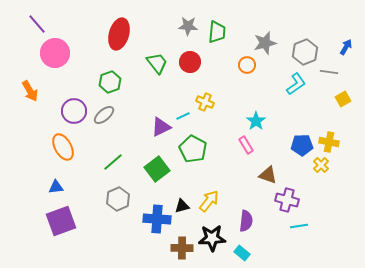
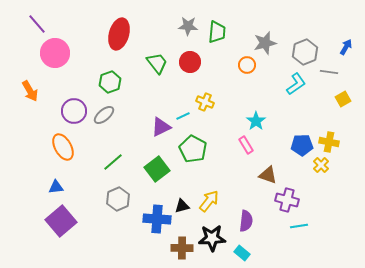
purple square at (61, 221): rotated 20 degrees counterclockwise
